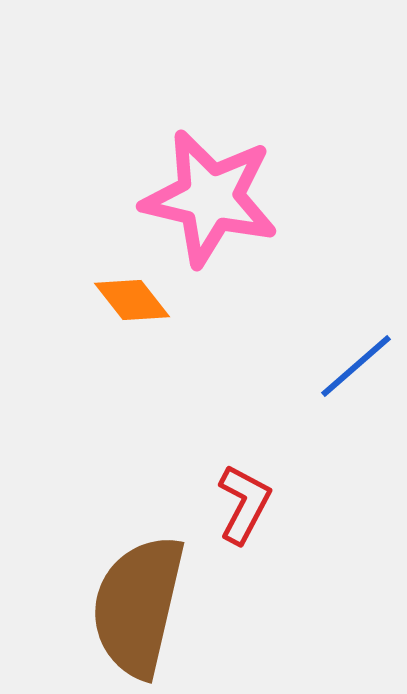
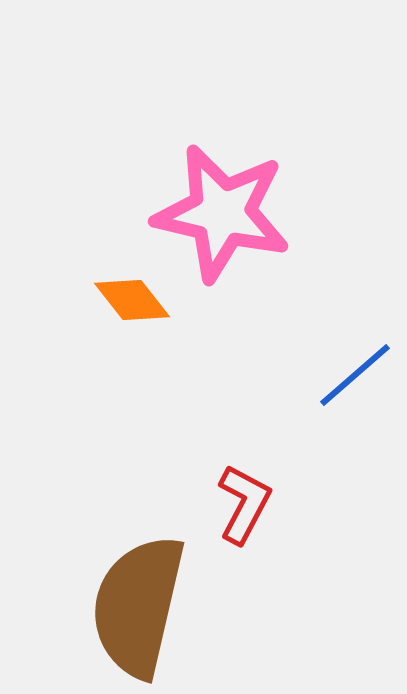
pink star: moved 12 px right, 15 px down
blue line: moved 1 px left, 9 px down
